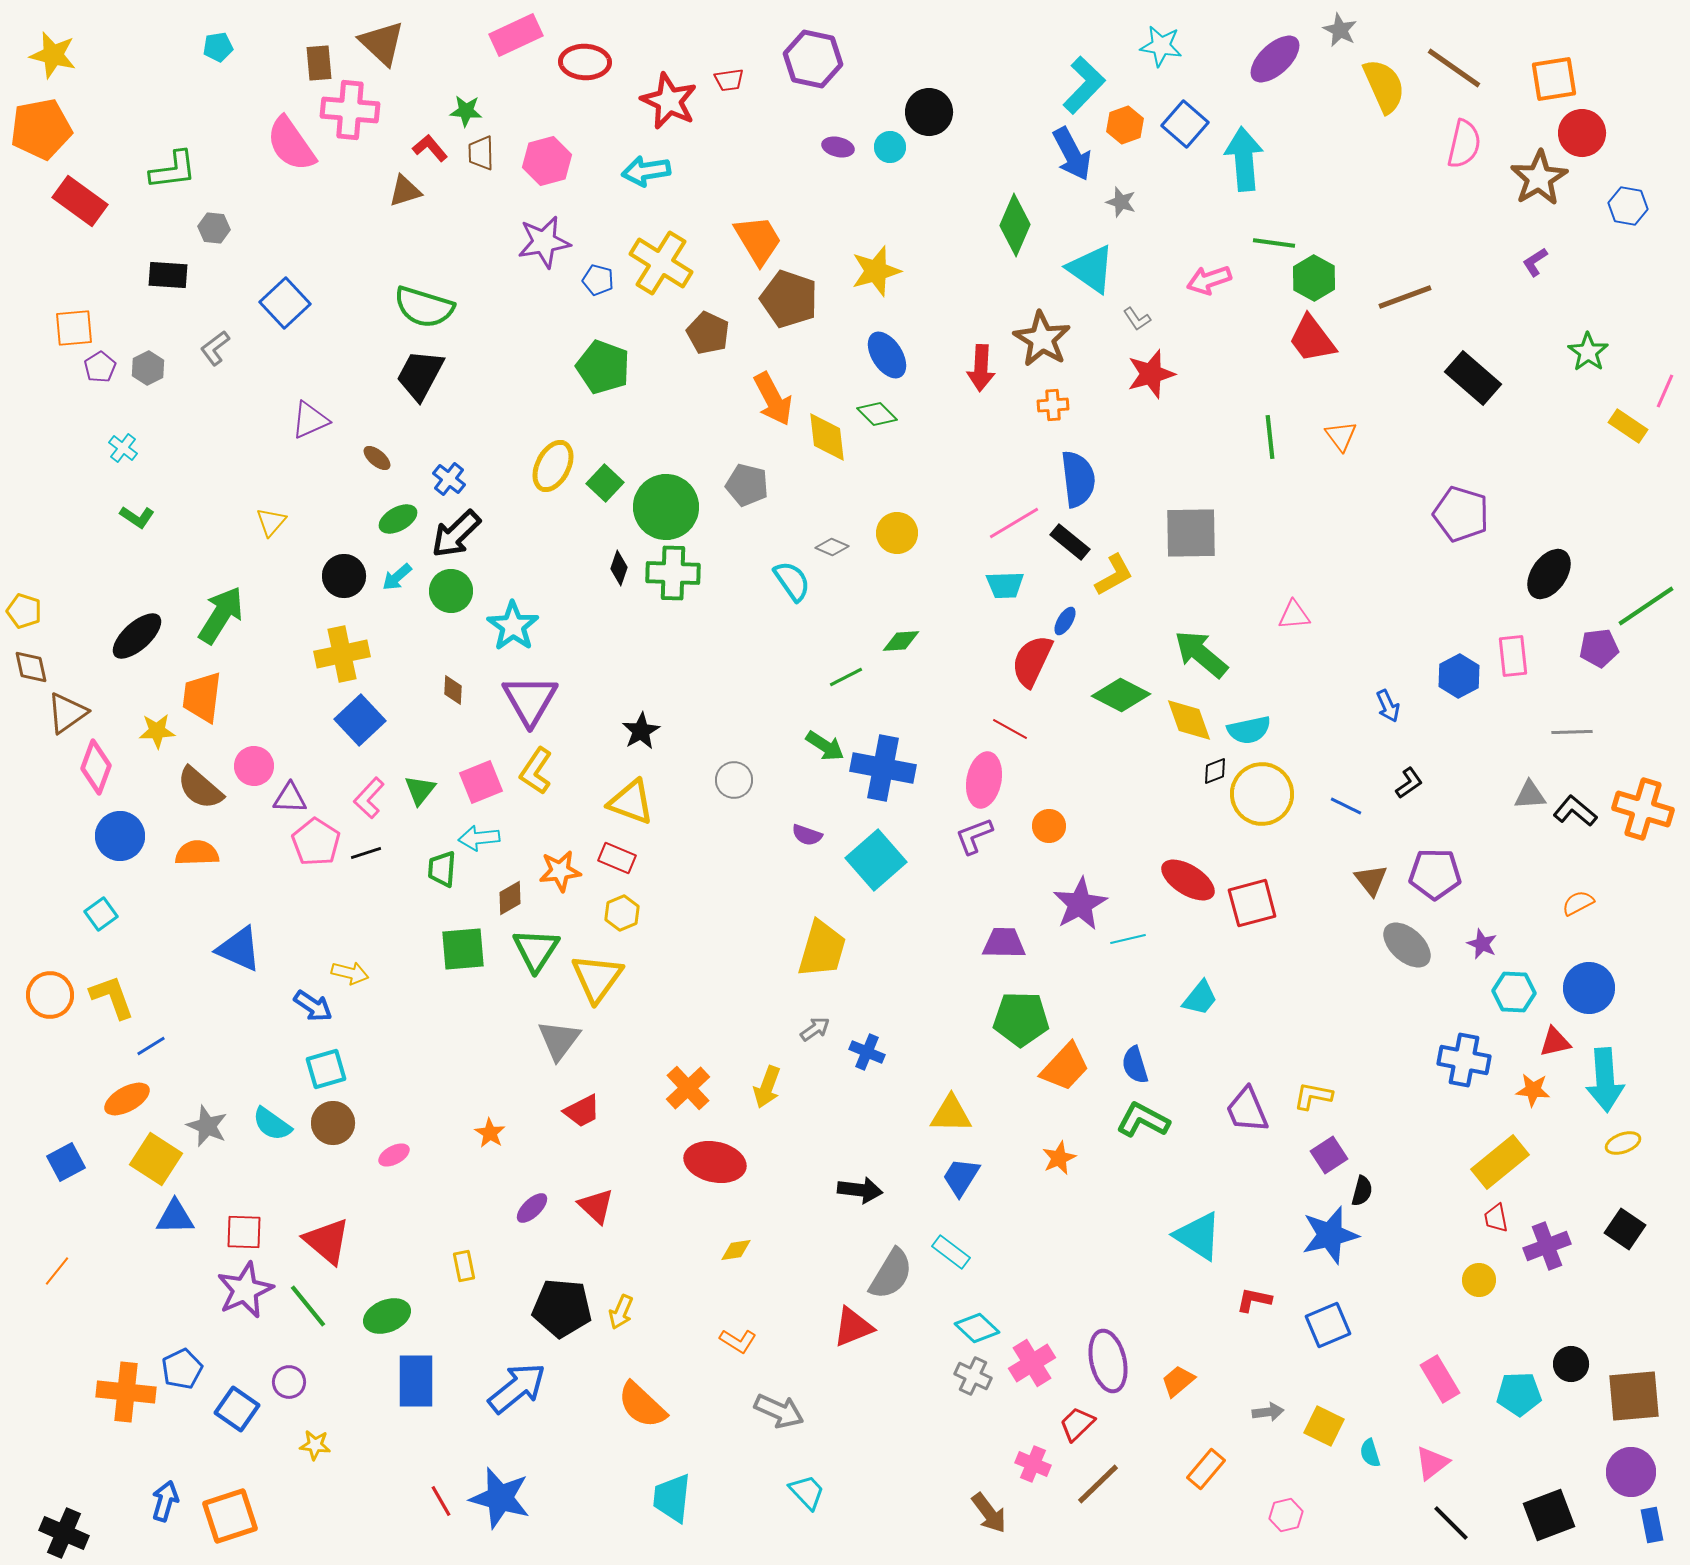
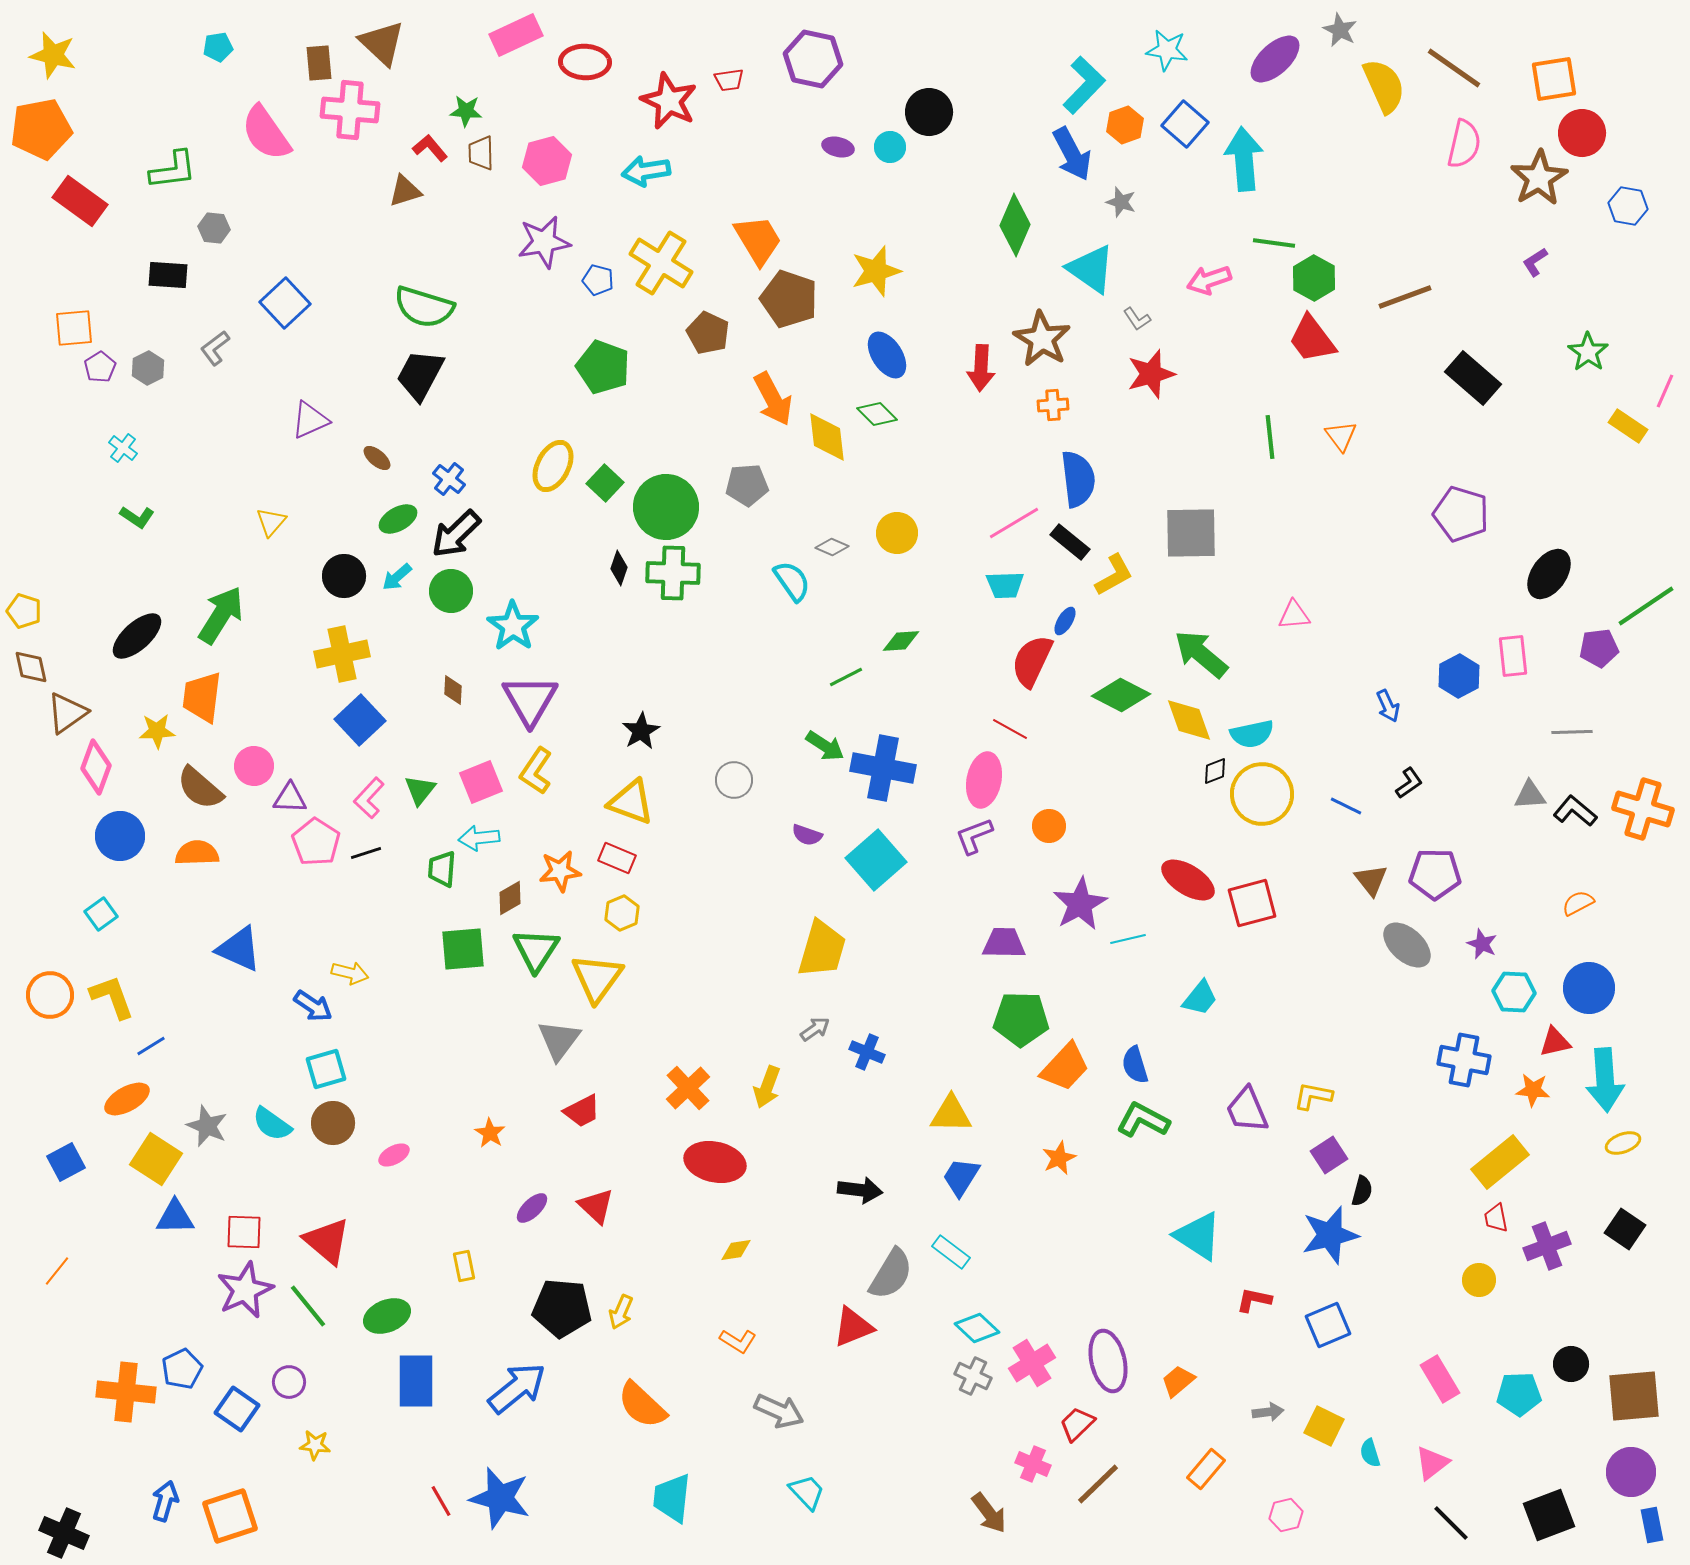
cyan star at (1161, 46): moved 6 px right, 4 px down
pink semicircle at (291, 144): moved 25 px left, 11 px up
gray pentagon at (747, 485): rotated 18 degrees counterclockwise
cyan semicircle at (1249, 730): moved 3 px right, 4 px down
